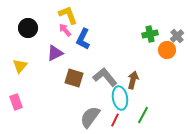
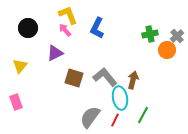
blue L-shape: moved 14 px right, 11 px up
